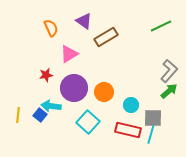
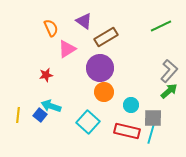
pink triangle: moved 2 px left, 5 px up
purple circle: moved 26 px right, 20 px up
cyan arrow: rotated 12 degrees clockwise
red rectangle: moved 1 px left, 1 px down
